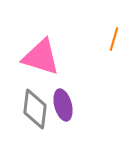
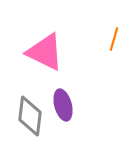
pink triangle: moved 4 px right, 5 px up; rotated 9 degrees clockwise
gray diamond: moved 5 px left, 7 px down
